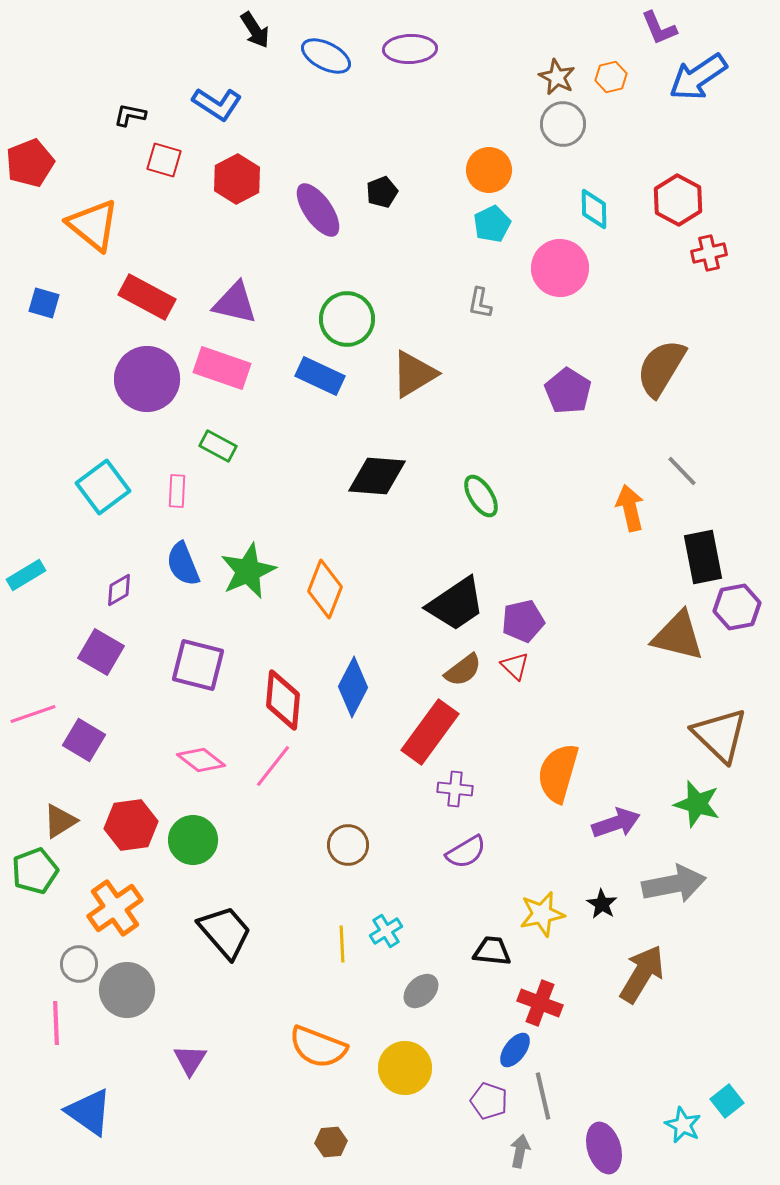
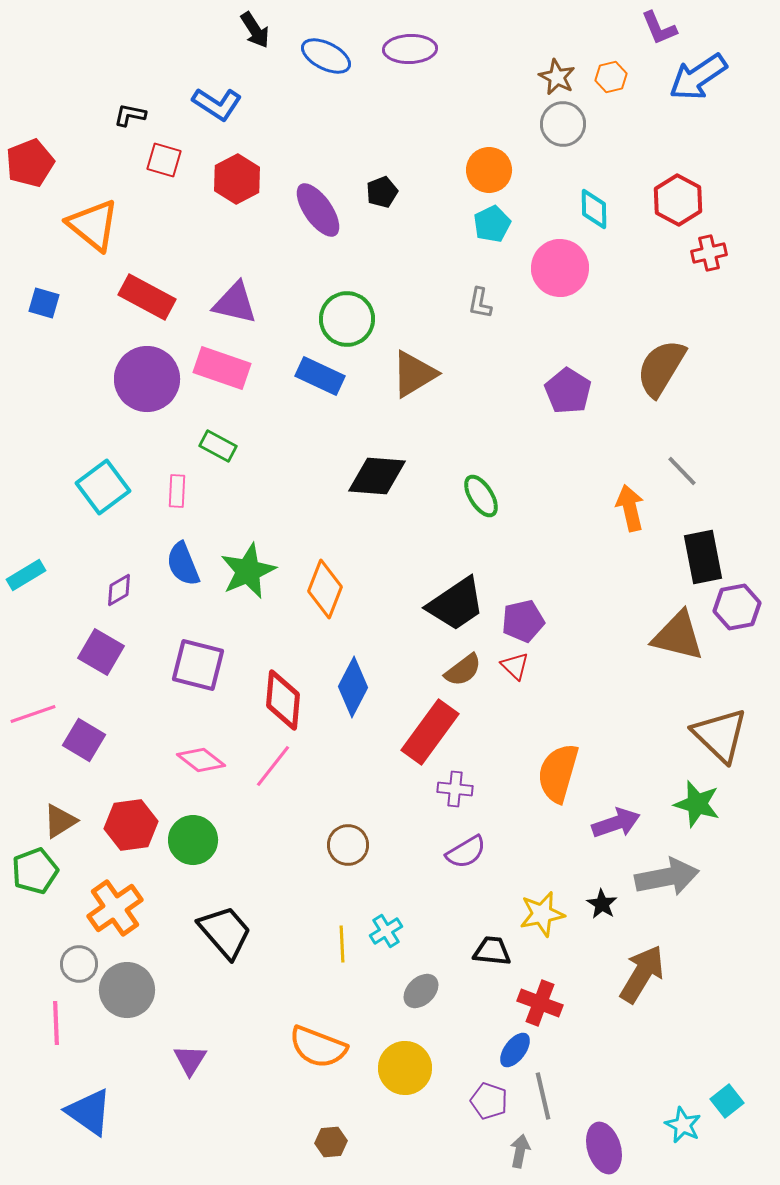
gray arrow at (674, 884): moved 7 px left, 7 px up
